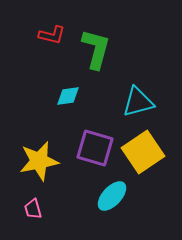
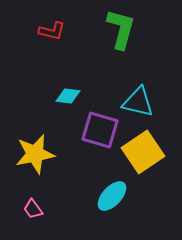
red L-shape: moved 4 px up
green L-shape: moved 25 px right, 20 px up
cyan diamond: rotated 15 degrees clockwise
cyan triangle: rotated 28 degrees clockwise
purple square: moved 5 px right, 18 px up
yellow star: moved 4 px left, 7 px up
pink trapezoid: rotated 20 degrees counterclockwise
